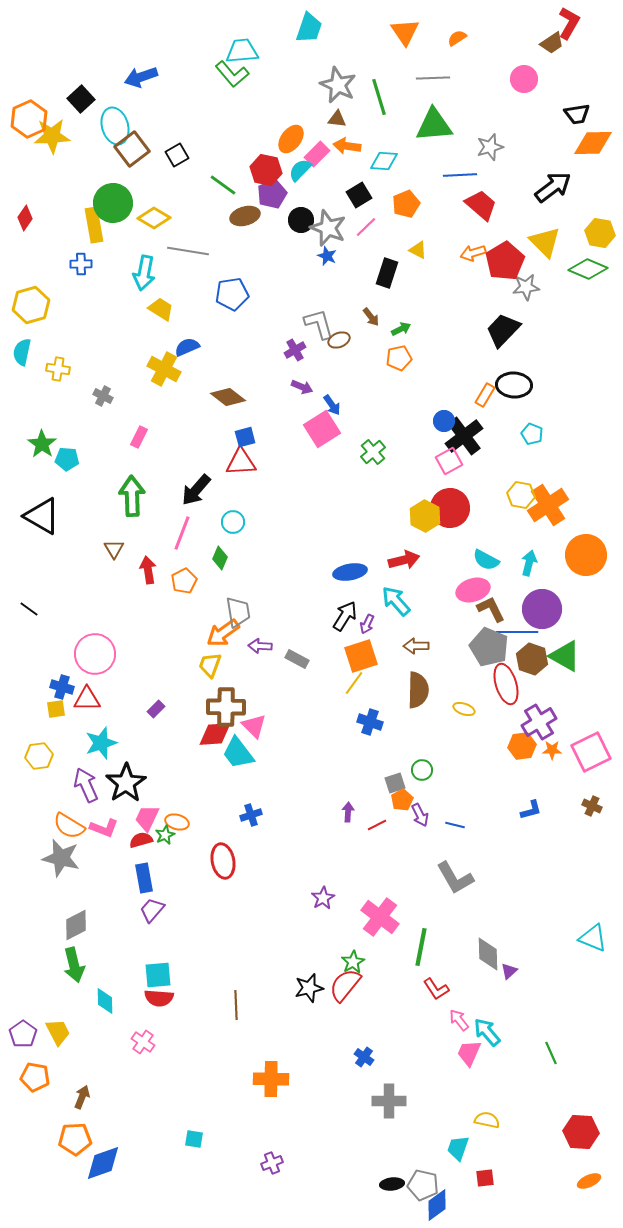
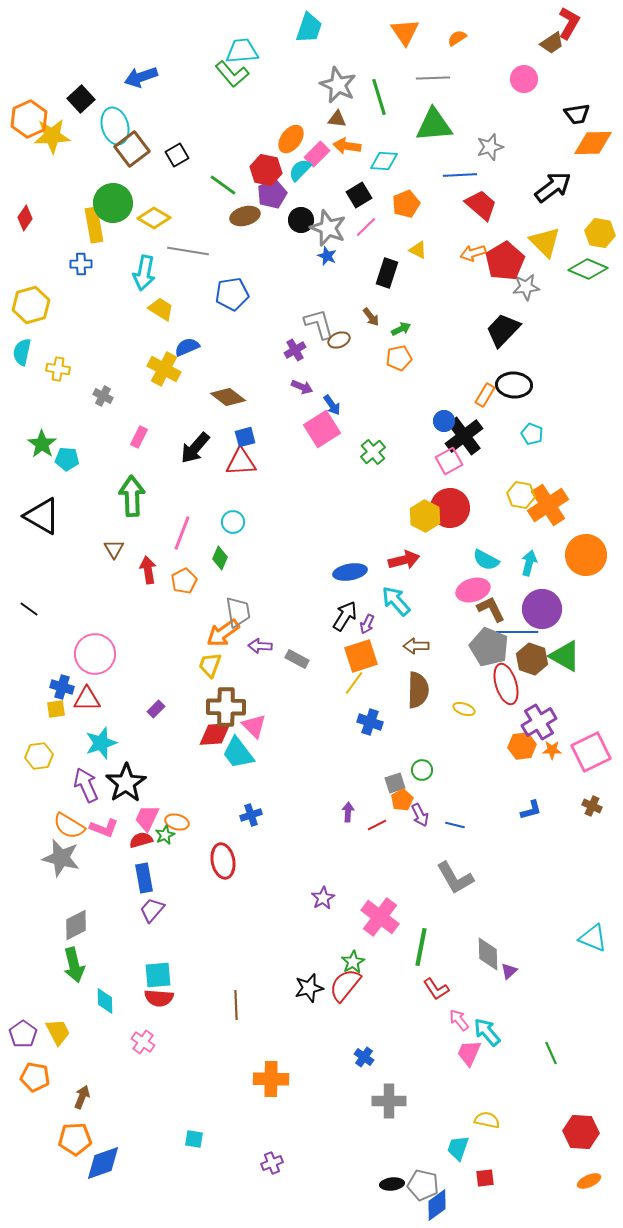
black arrow at (196, 490): moved 1 px left, 42 px up
